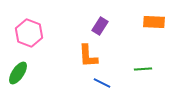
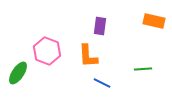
orange rectangle: moved 1 px up; rotated 10 degrees clockwise
purple rectangle: rotated 24 degrees counterclockwise
pink hexagon: moved 18 px right, 18 px down
